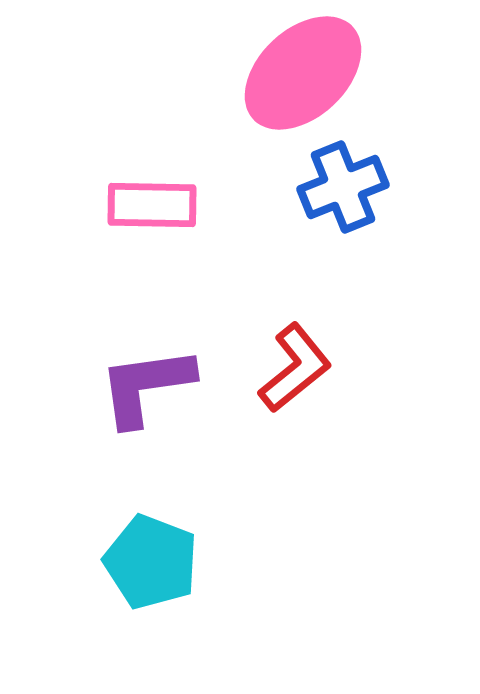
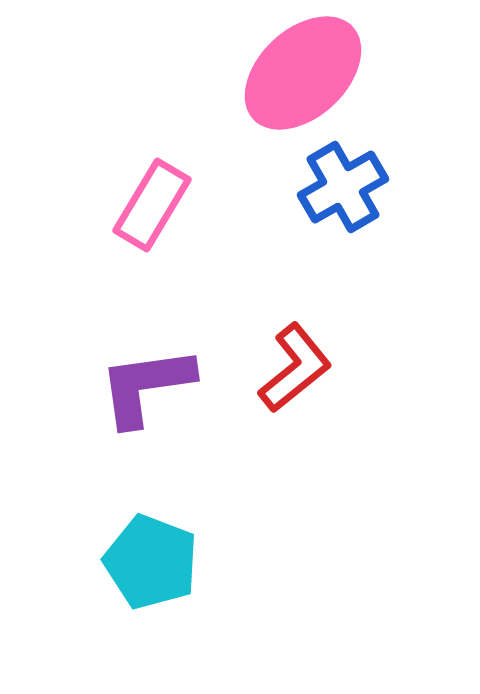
blue cross: rotated 8 degrees counterclockwise
pink rectangle: rotated 60 degrees counterclockwise
